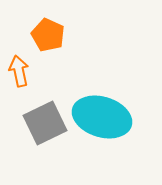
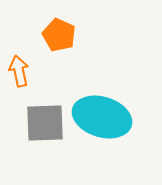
orange pentagon: moved 11 px right
gray square: rotated 24 degrees clockwise
